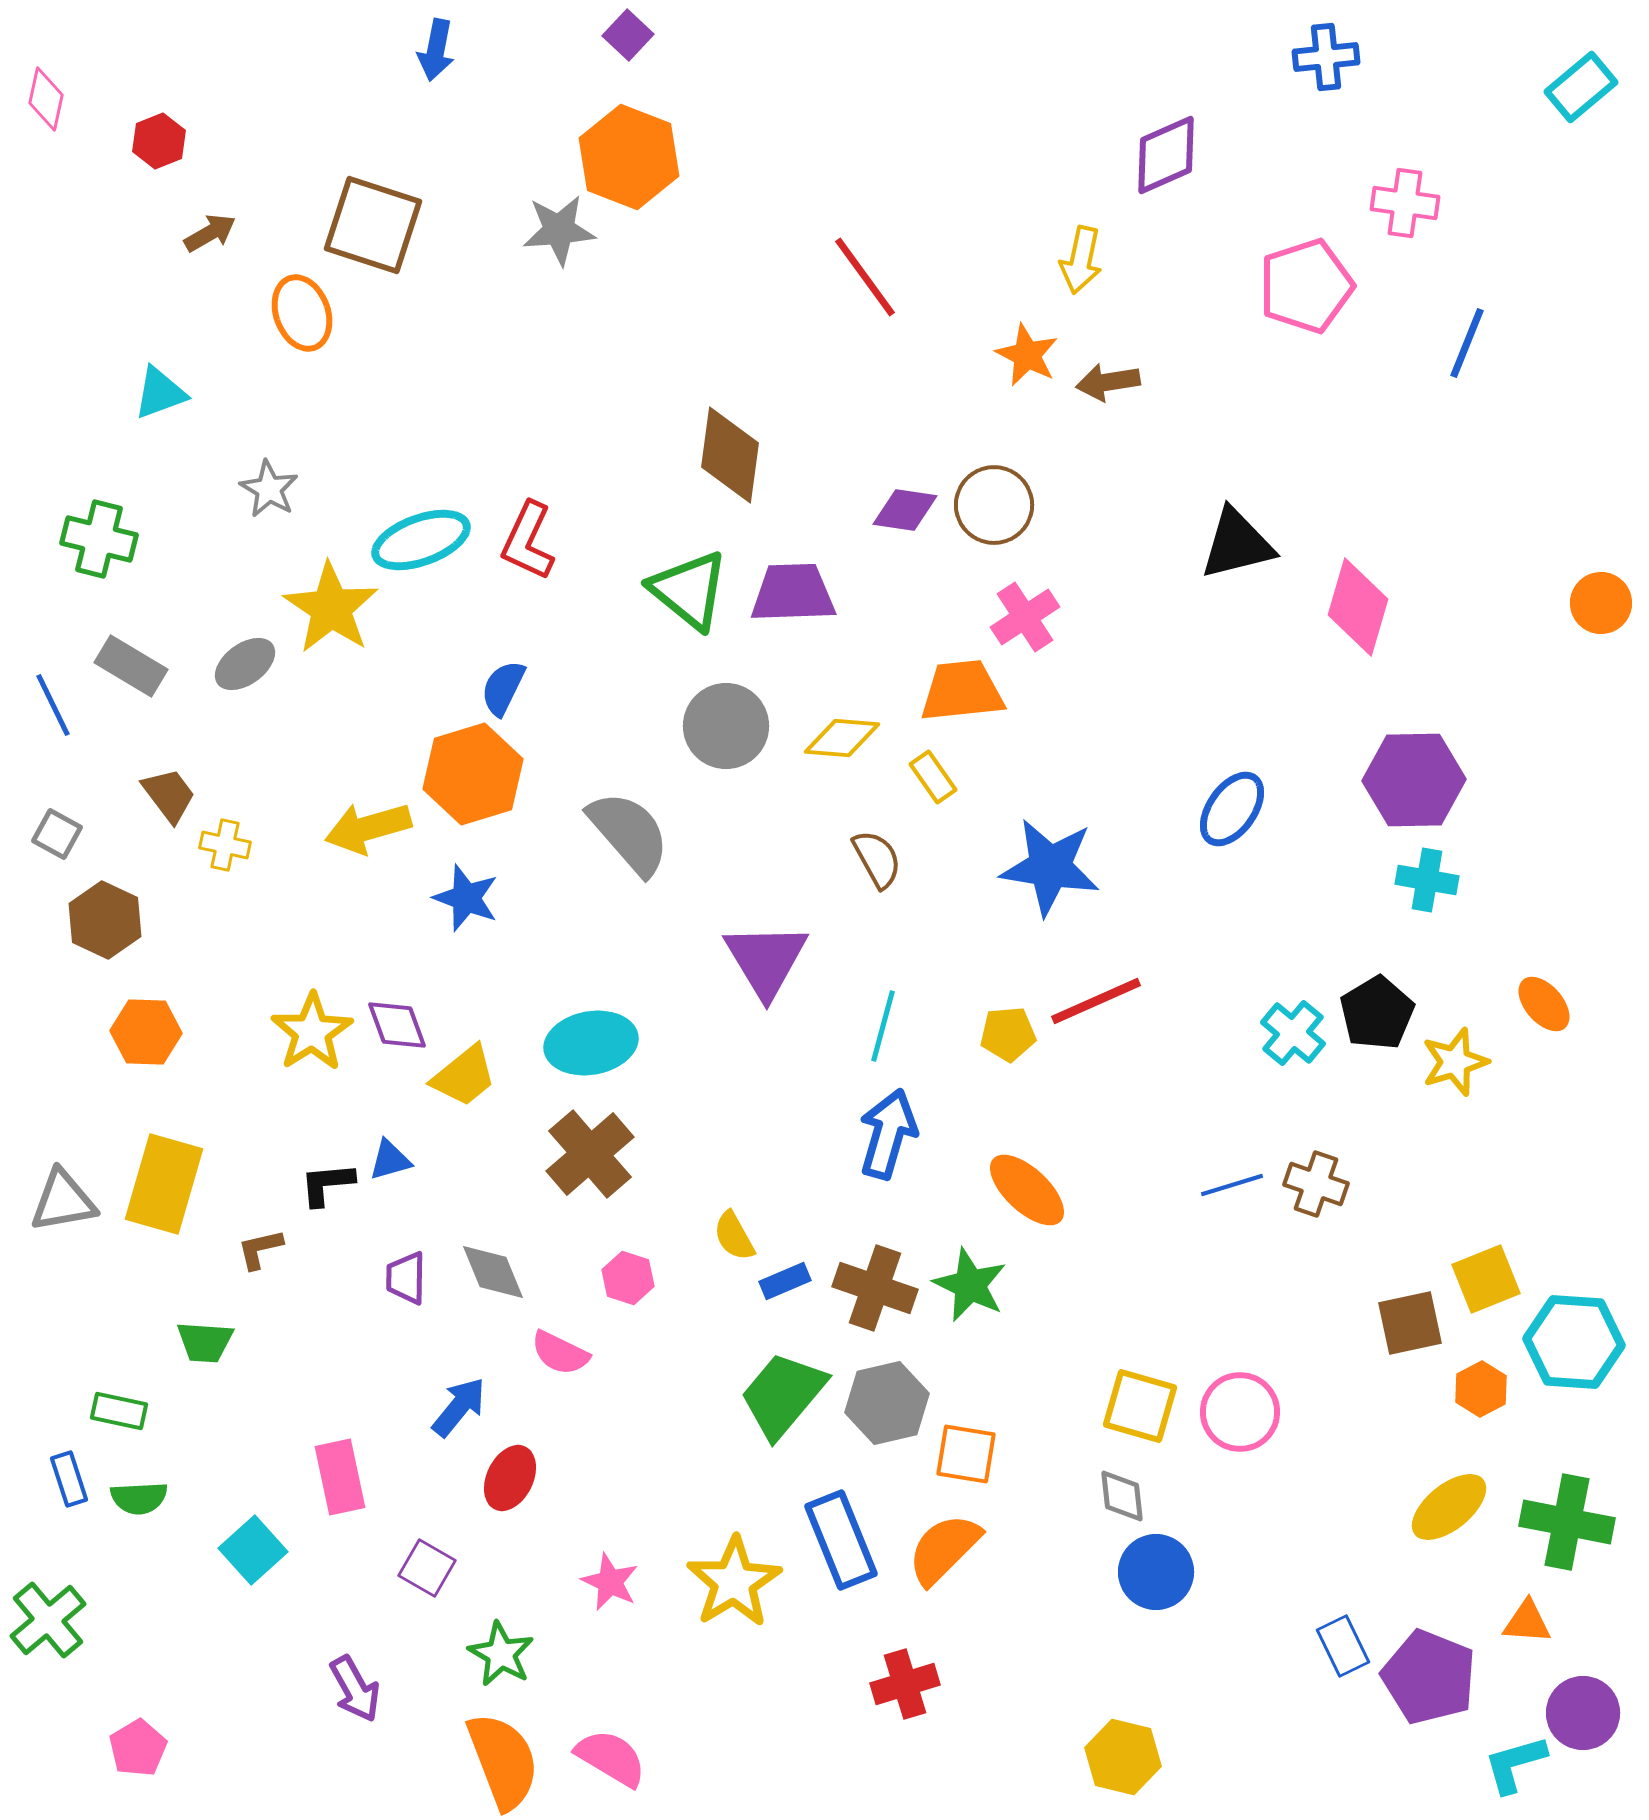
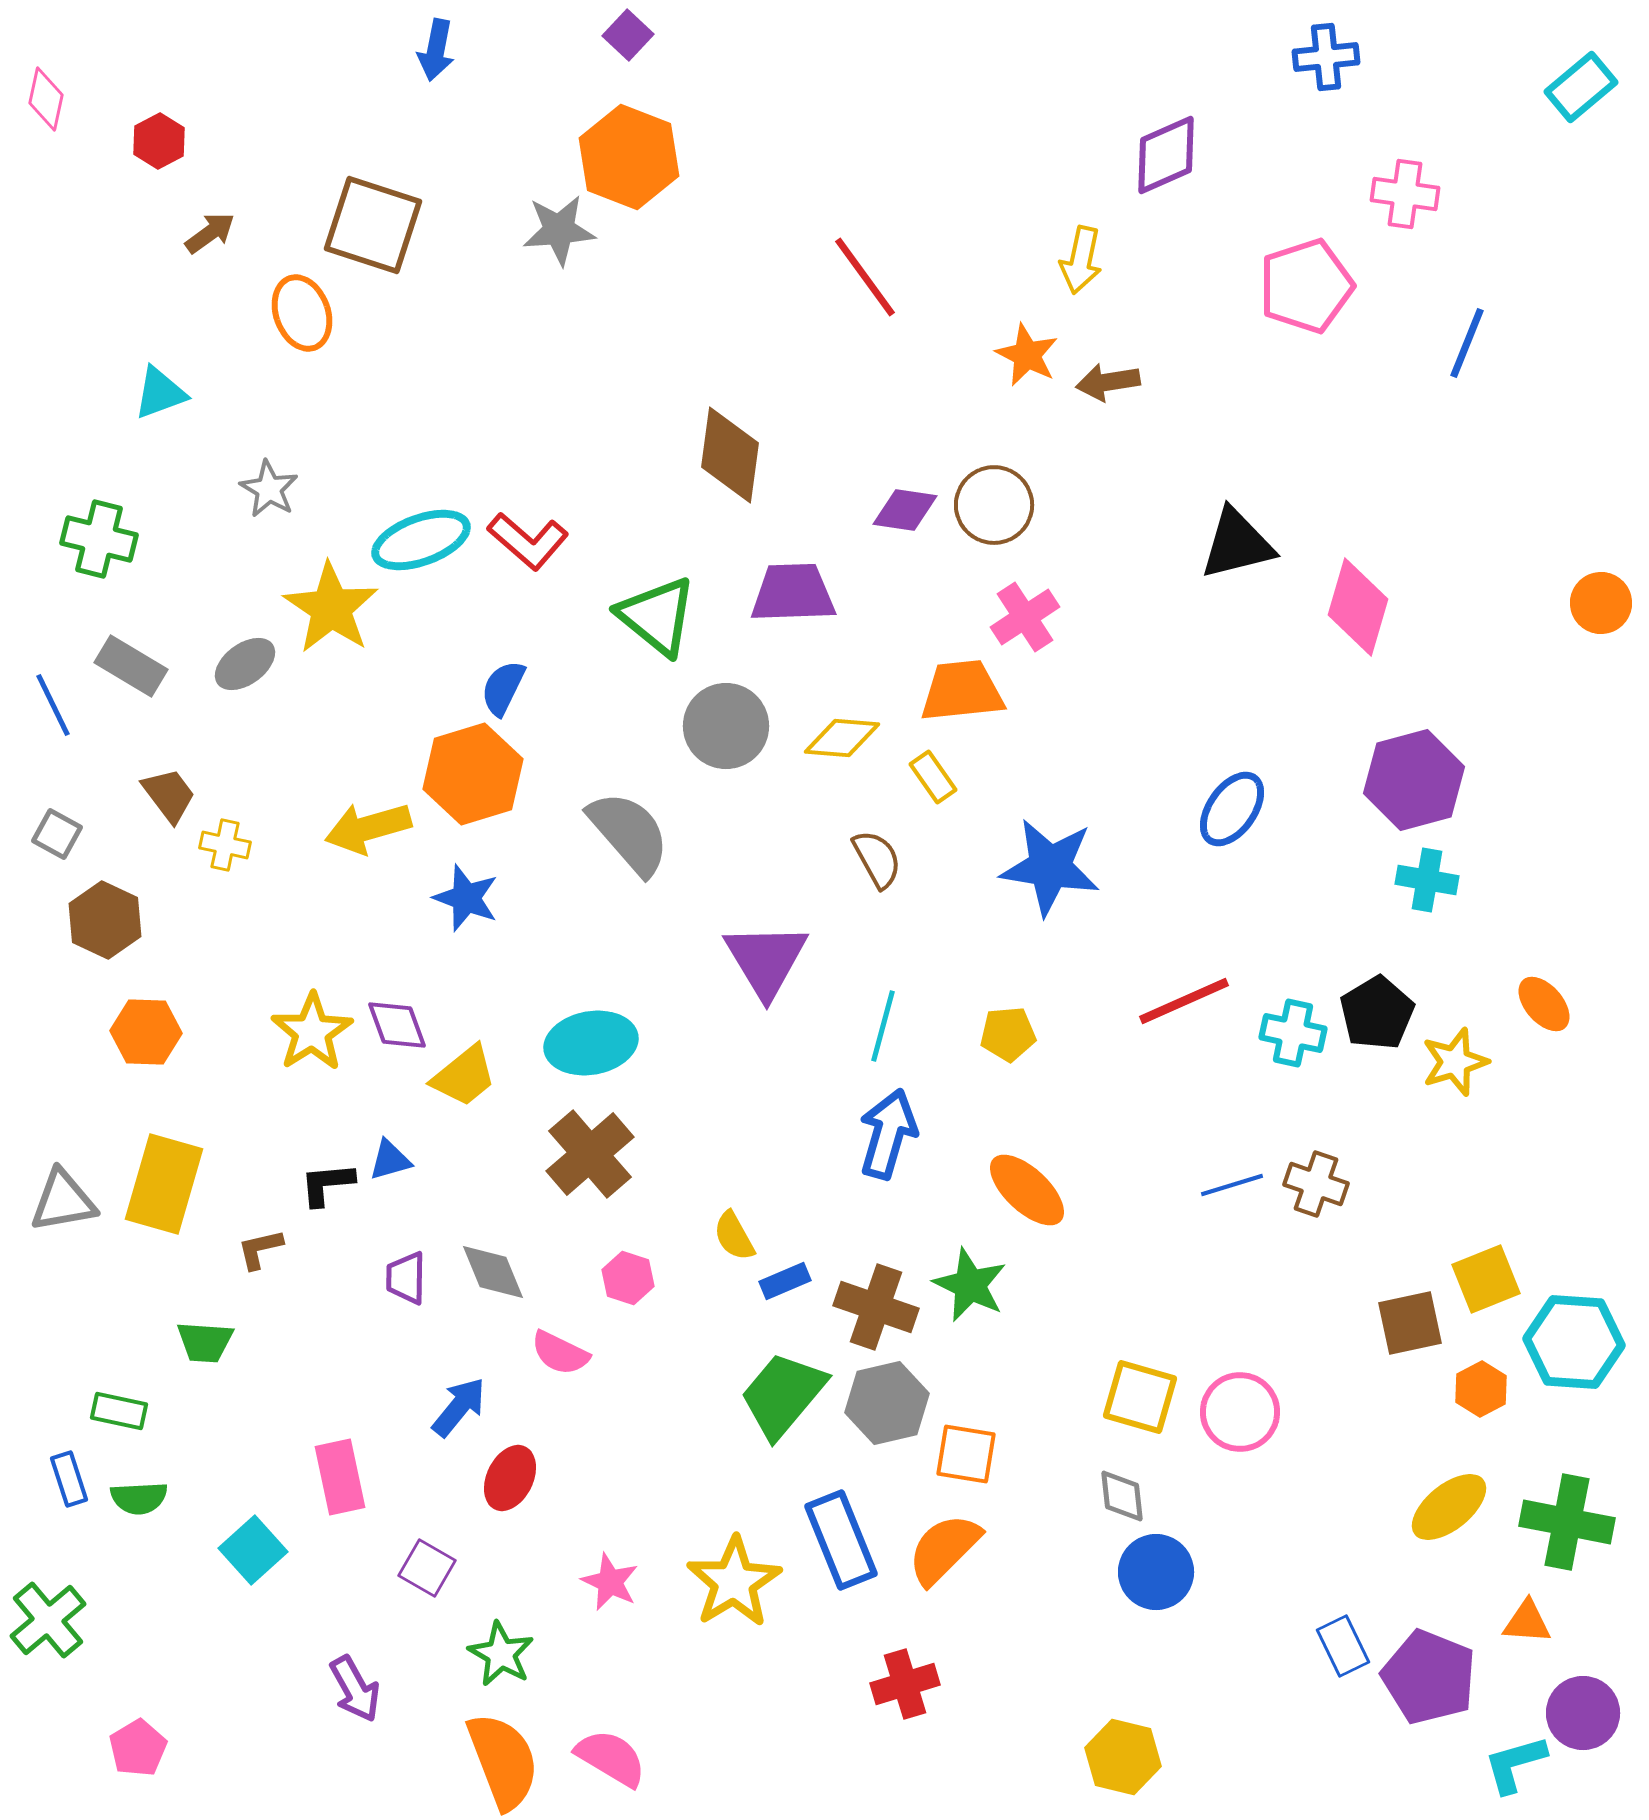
red hexagon at (159, 141): rotated 6 degrees counterclockwise
pink cross at (1405, 203): moved 9 px up
brown arrow at (210, 233): rotated 6 degrees counterclockwise
red L-shape at (528, 541): rotated 74 degrees counterclockwise
green triangle at (689, 590): moved 32 px left, 26 px down
purple hexagon at (1414, 780): rotated 14 degrees counterclockwise
red line at (1096, 1001): moved 88 px right
cyan cross at (1293, 1033): rotated 28 degrees counterclockwise
brown cross at (875, 1288): moved 1 px right, 19 px down
yellow square at (1140, 1406): moved 9 px up
